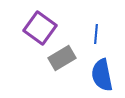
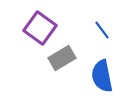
blue line: moved 6 px right, 4 px up; rotated 42 degrees counterclockwise
blue semicircle: moved 1 px down
